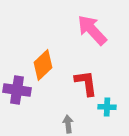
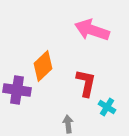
pink arrow: rotated 28 degrees counterclockwise
orange diamond: moved 1 px down
red L-shape: rotated 20 degrees clockwise
cyan cross: rotated 30 degrees clockwise
